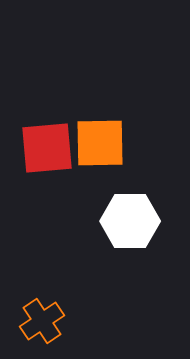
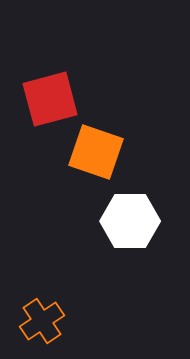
orange square: moved 4 px left, 9 px down; rotated 20 degrees clockwise
red square: moved 3 px right, 49 px up; rotated 10 degrees counterclockwise
